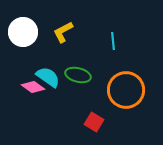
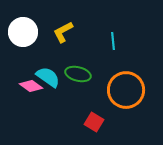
green ellipse: moved 1 px up
pink diamond: moved 2 px left, 1 px up
